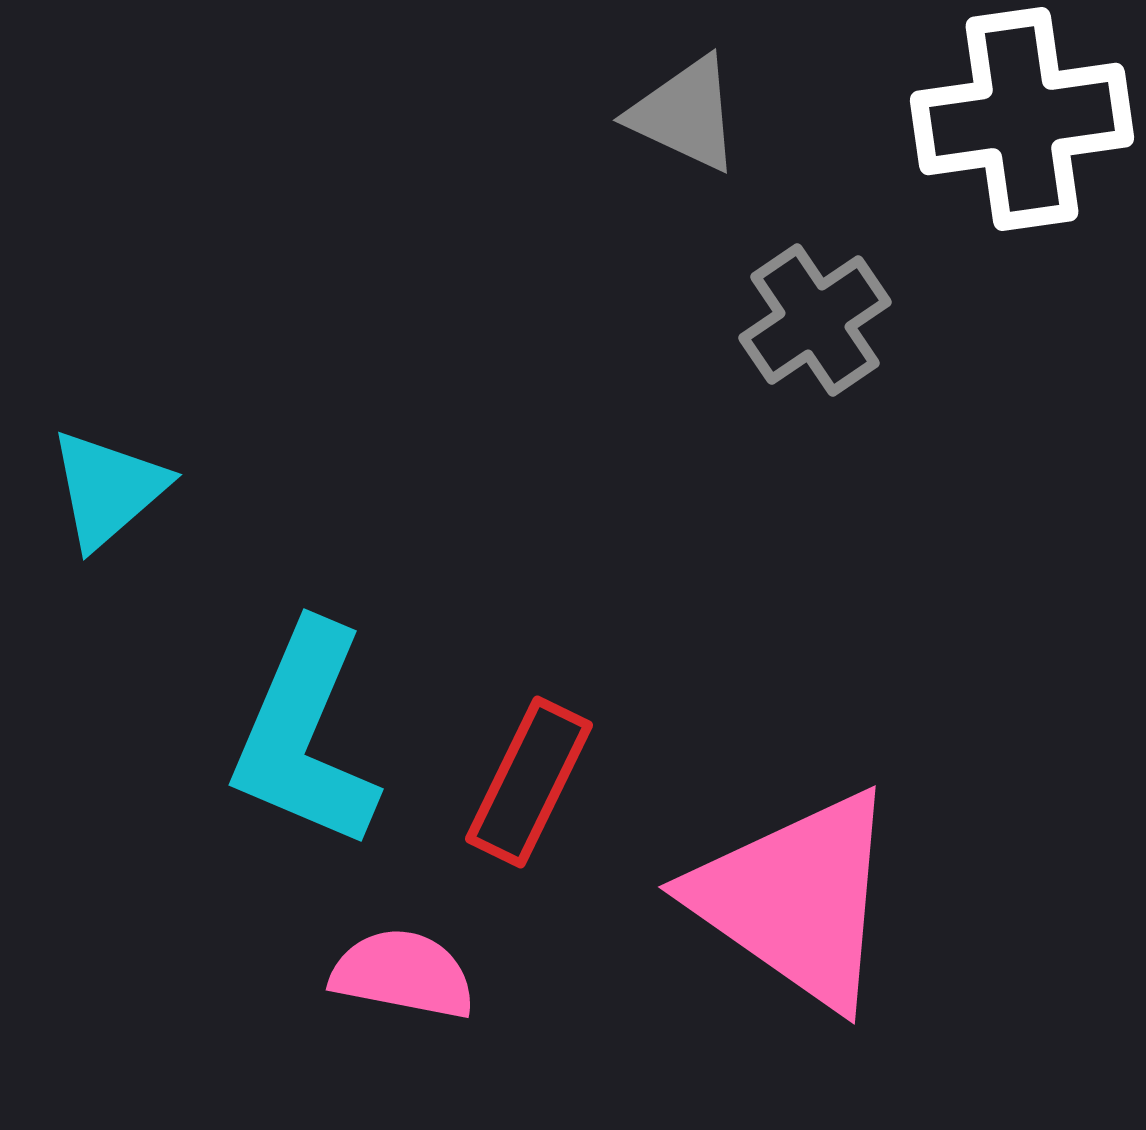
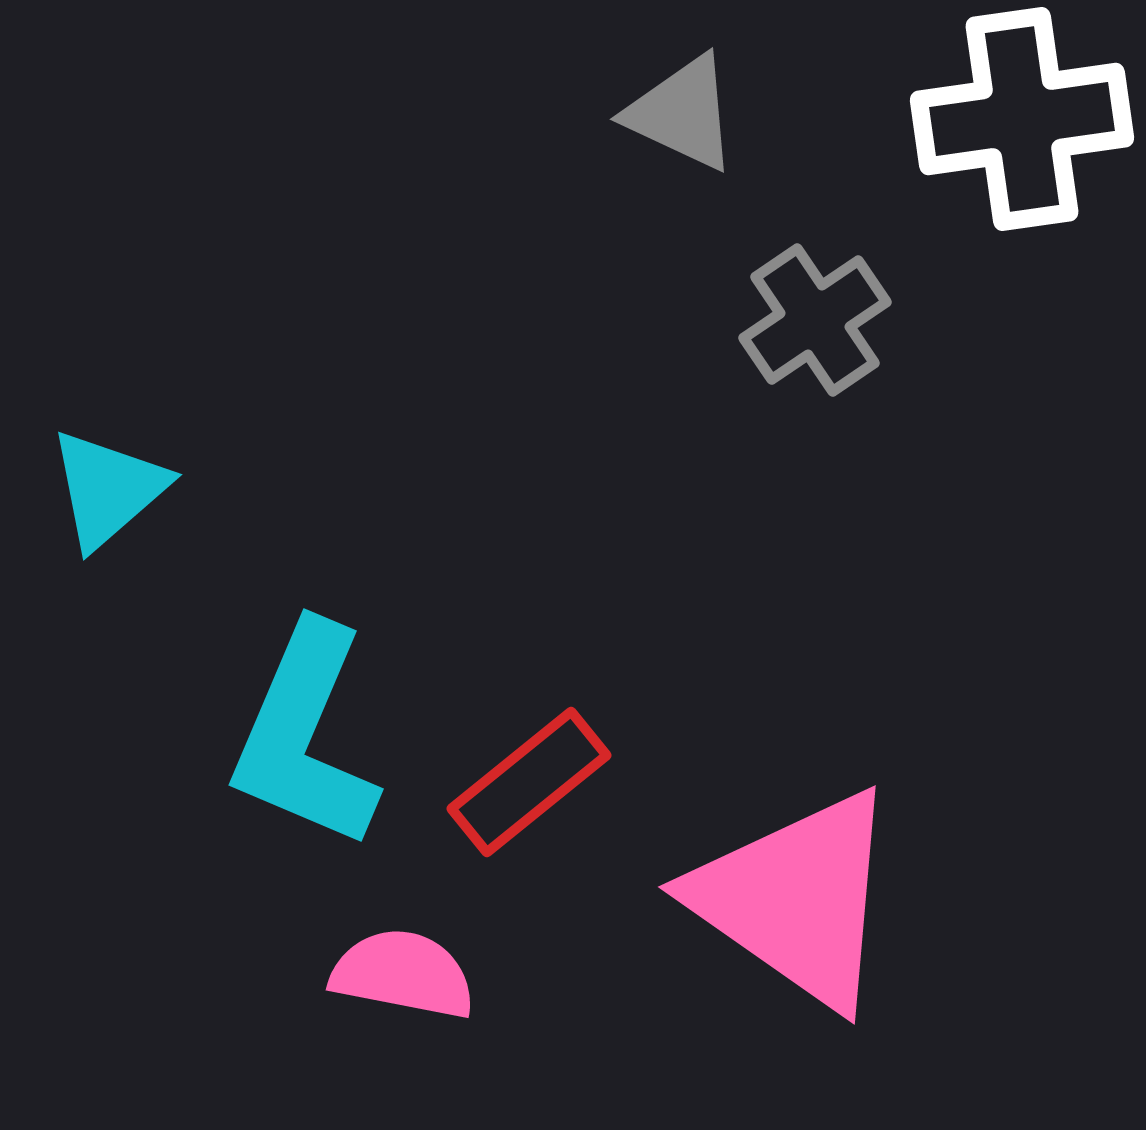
gray triangle: moved 3 px left, 1 px up
red rectangle: rotated 25 degrees clockwise
